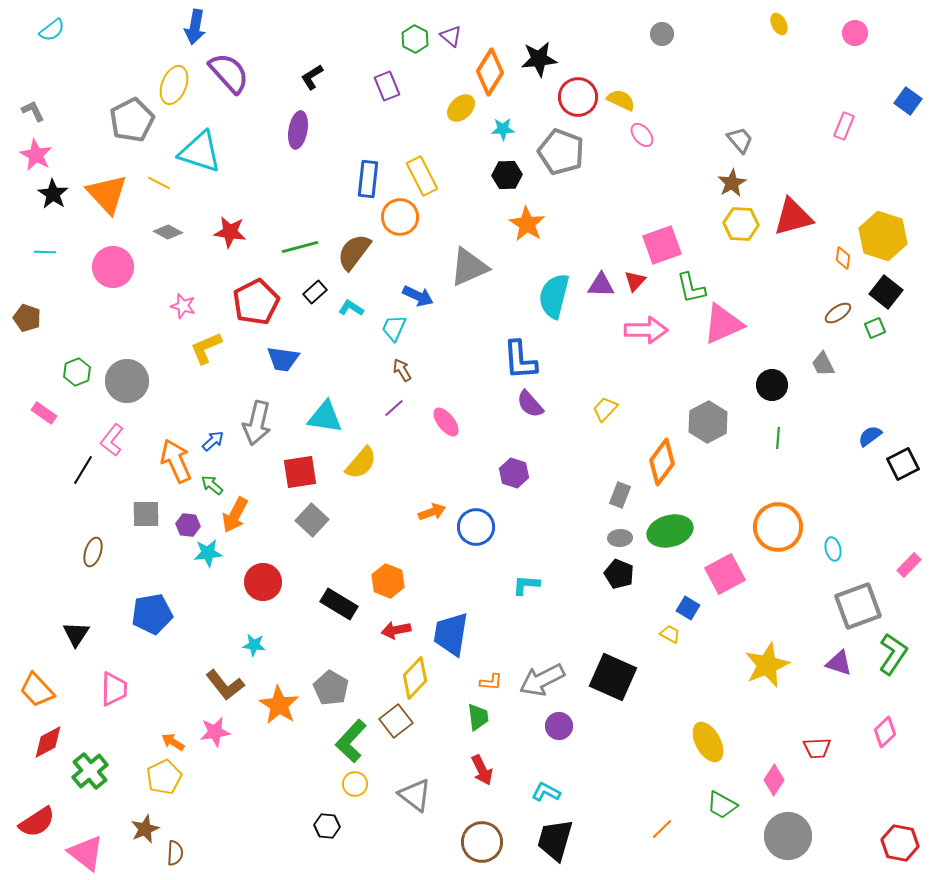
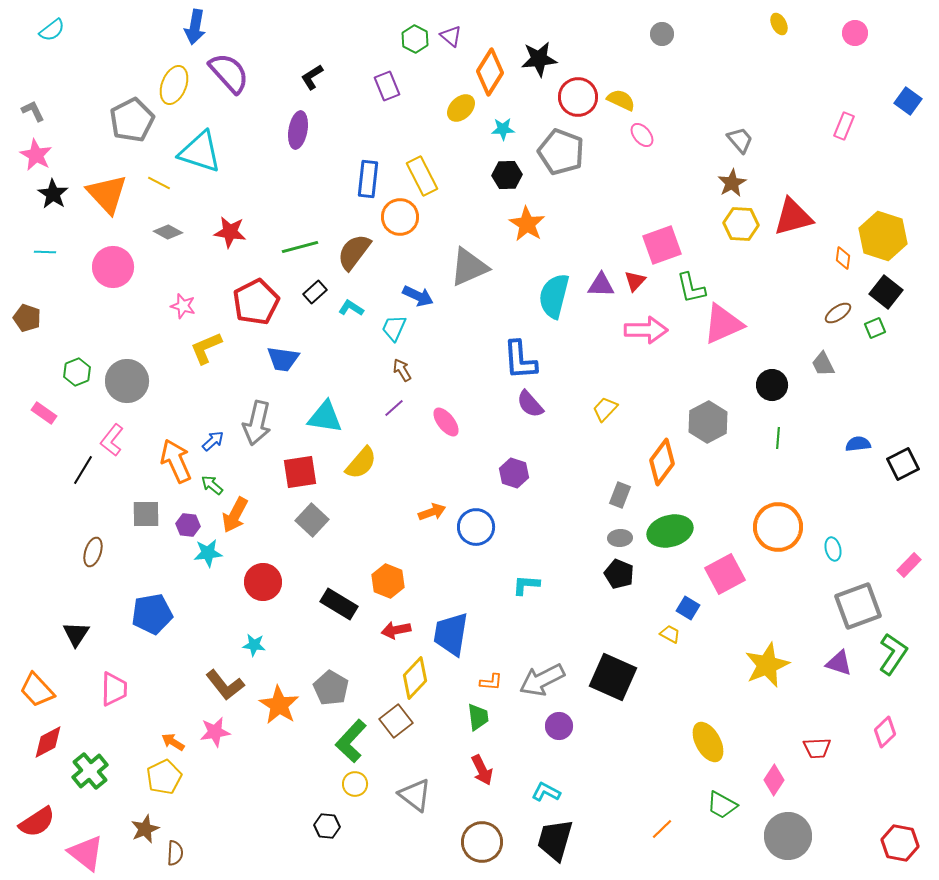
blue semicircle at (870, 436): moved 12 px left, 8 px down; rotated 30 degrees clockwise
